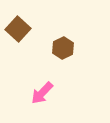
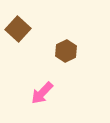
brown hexagon: moved 3 px right, 3 px down
